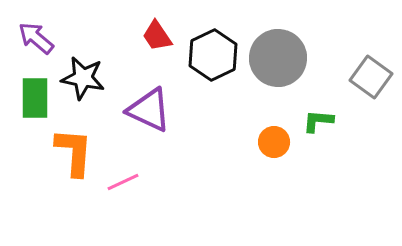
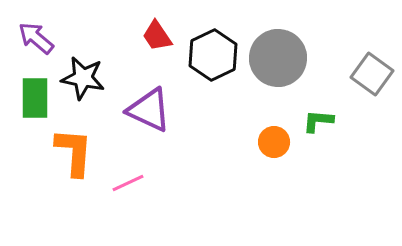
gray square: moved 1 px right, 3 px up
pink line: moved 5 px right, 1 px down
